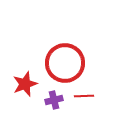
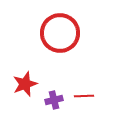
red circle: moved 5 px left, 30 px up
